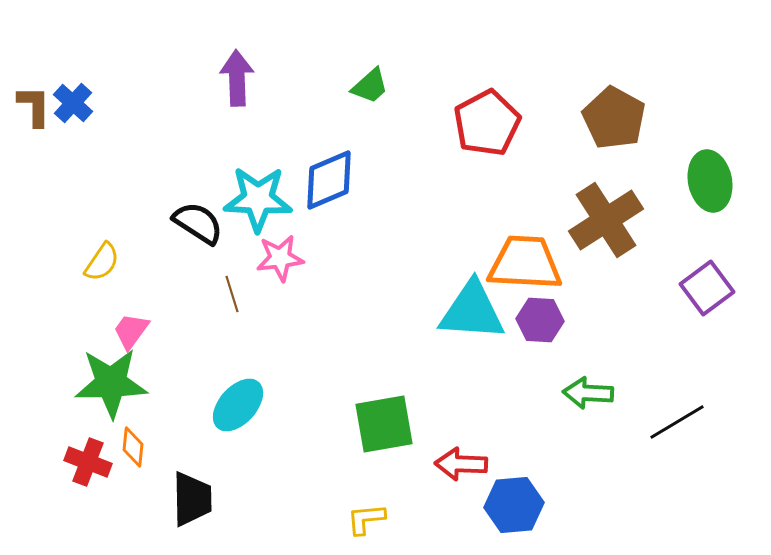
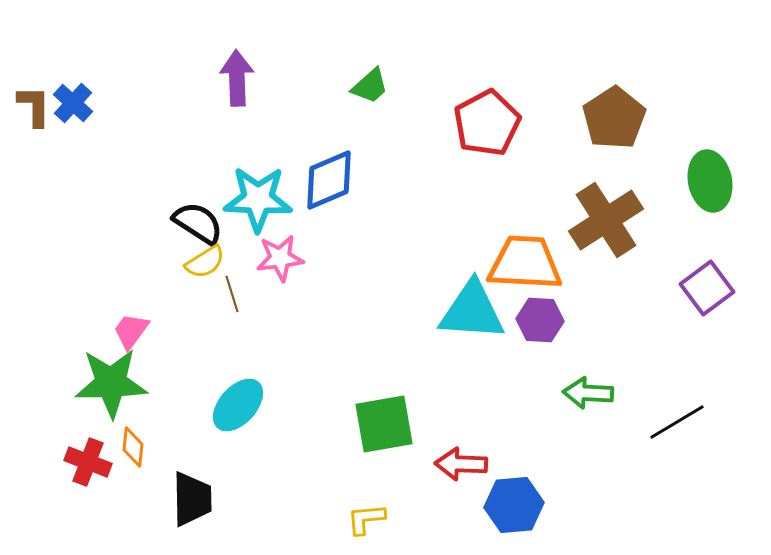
brown pentagon: rotated 10 degrees clockwise
yellow semicircle: moved 103 px right; rotated 24 degrees clockwise
